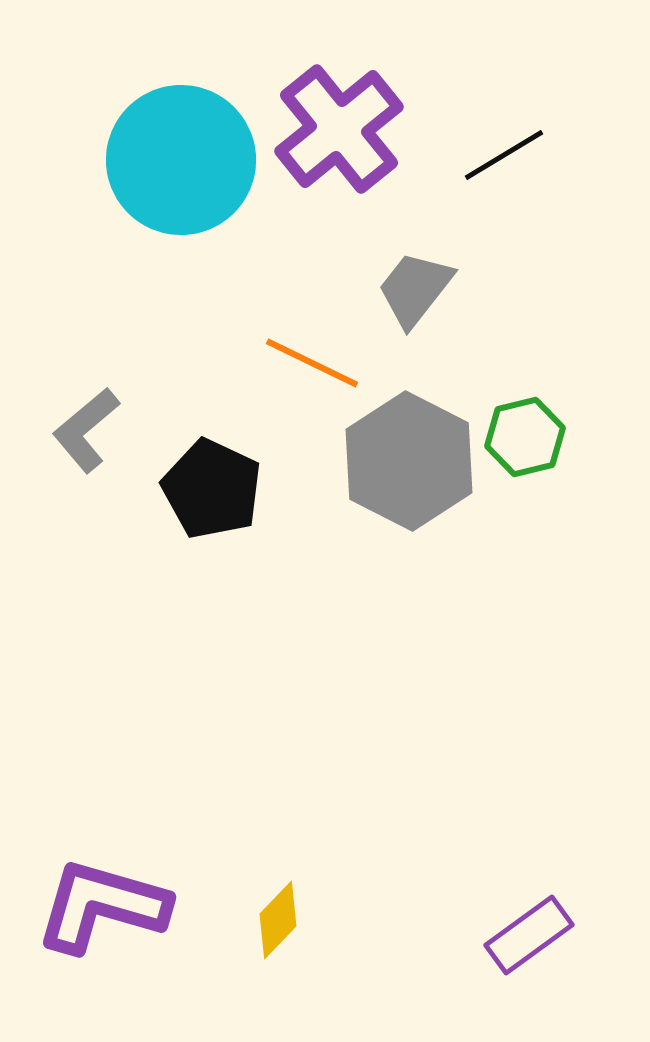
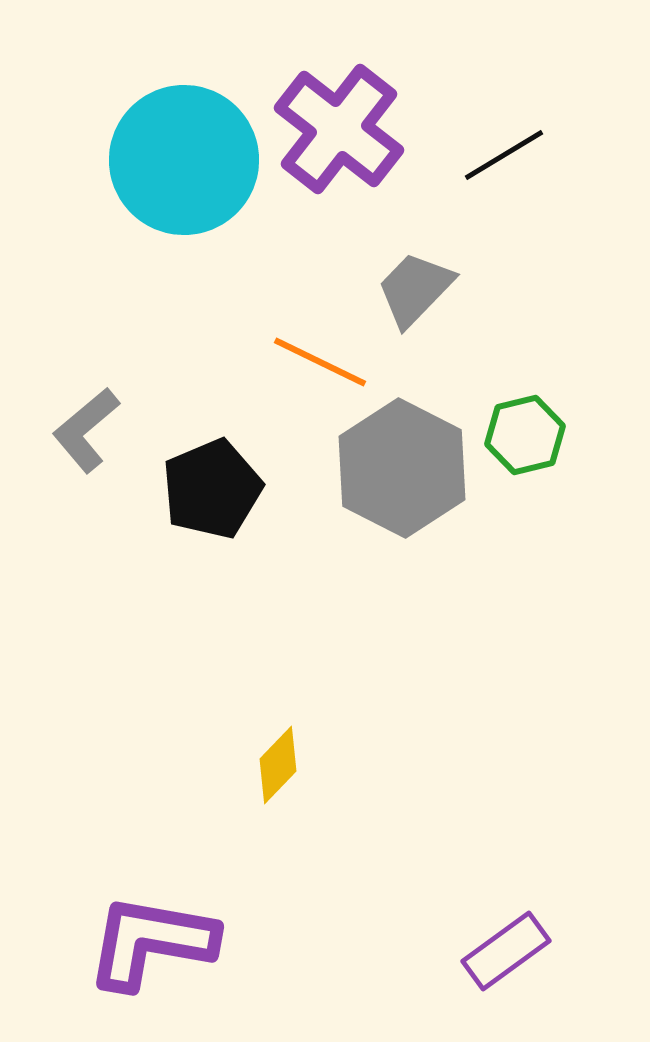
purple cross: rotated 13 degrees counterclockwise
cyan circle: moved 3 px right
gray trapezoid: rotated 6 degrees clockwise
orange line: moved 8 px right, 1 px up
green hexagon: moved 2 px up
gray hexagon: moved 7 px left, 7 px down
black pentagon: rotated 24 degrees clockwise
purple L-shape: moved 49 px right, 36 px down; rotated 6 degrees counterclockwise
yellow diamond: moved 155 px up
purple rectangle: moved 23 px left, 16 px down
